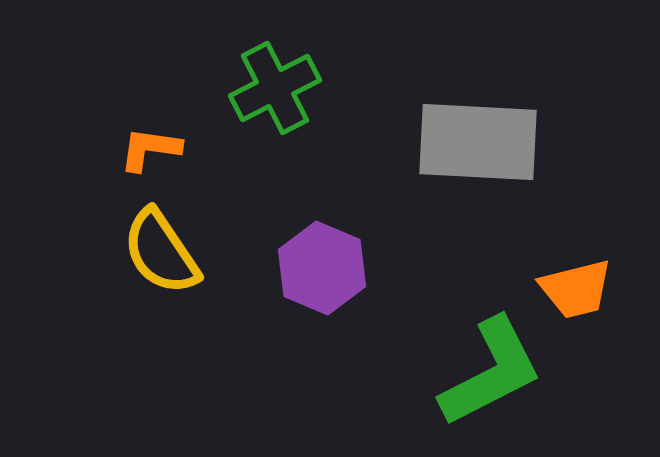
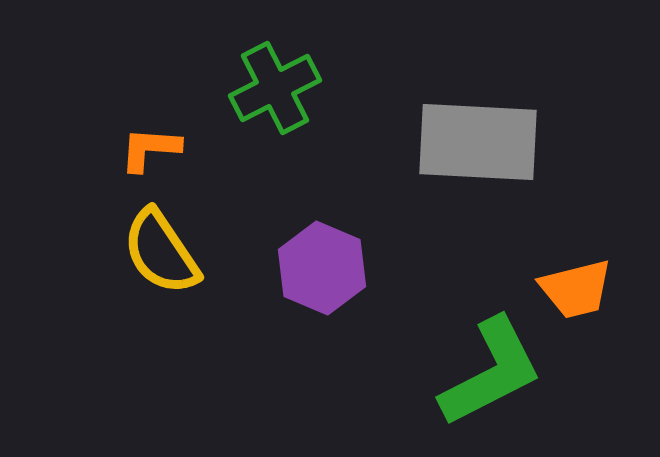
orange L-shape: rotated 4 degrees counterclockwise
